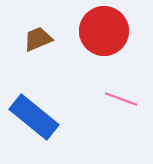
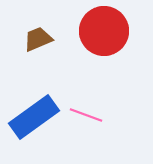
pink line: moved 35 px left, 16 px down
blue rectangle: rotated 75 degrees counterclockwise
